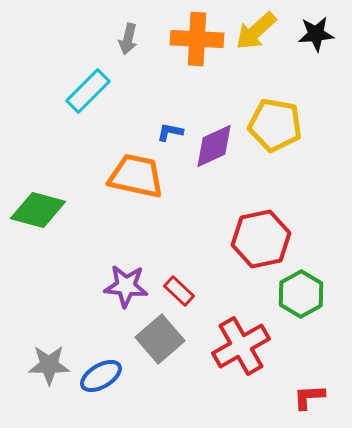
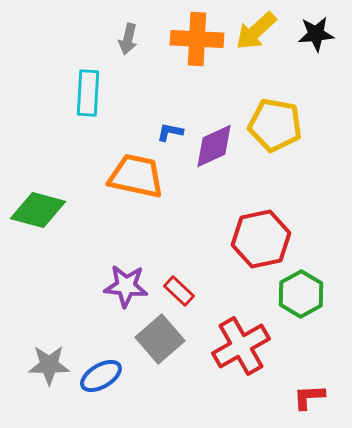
cyan rectangle: moved 2 px down; rotated 42 degrees counterclockwise
